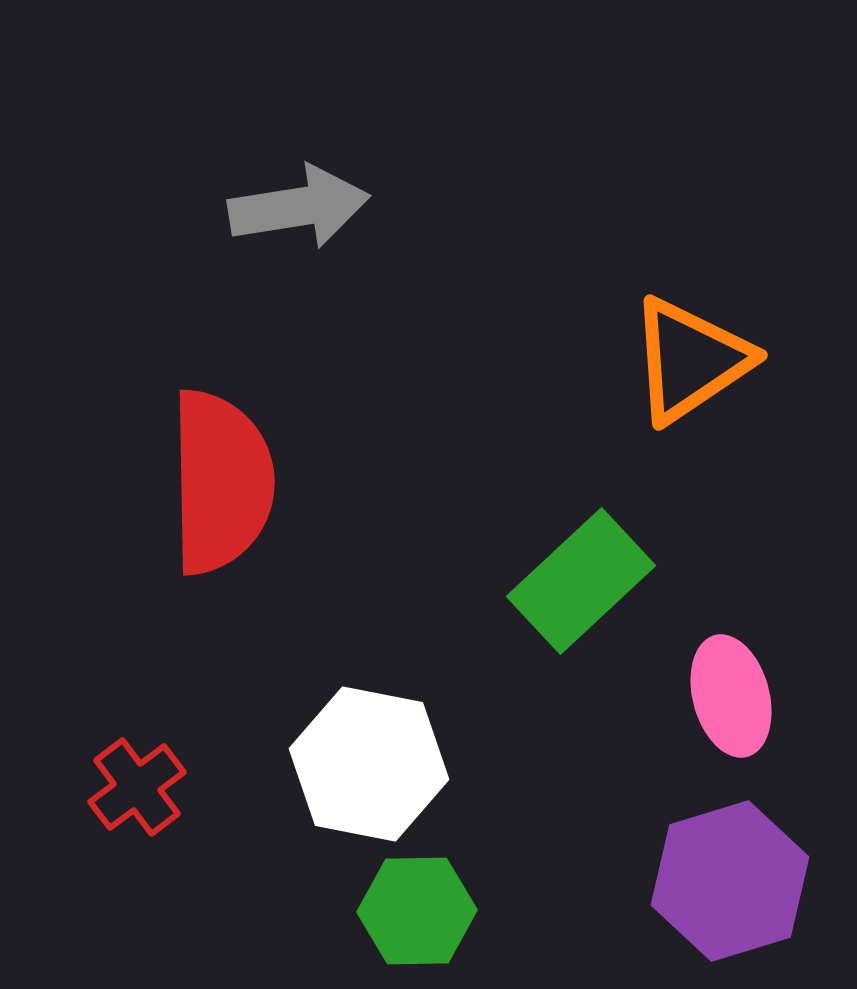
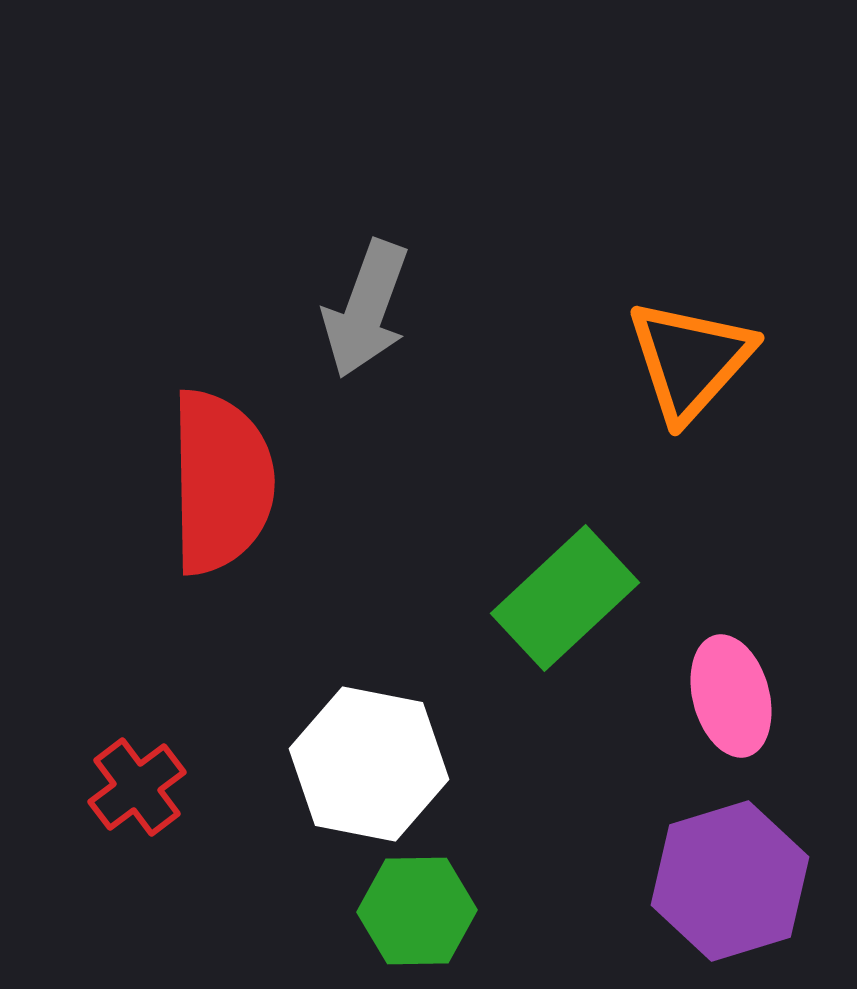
gray arrow: moved 67 px right, 102 px down; rotated 119 degrees clockwise
orange triangle: rotated 14 degrees counterclockwise
green rectangle: moved 16 px left, 17 px down
